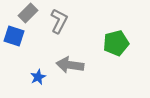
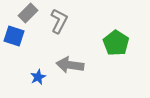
green pentagon: rotated 25 degrees counterclockwise
